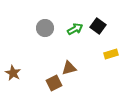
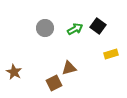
brown star: moved 1 px right, 1 px up
